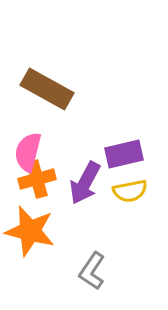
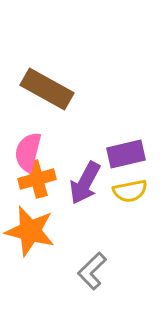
purple rectangle: moved 2 px right
gray L-shape: rotated 12 degrees clockwise
